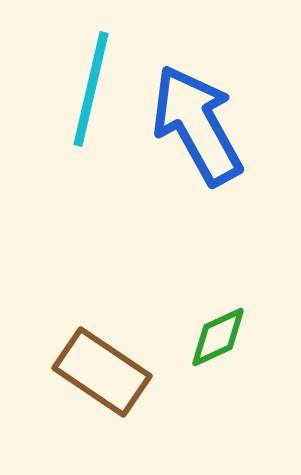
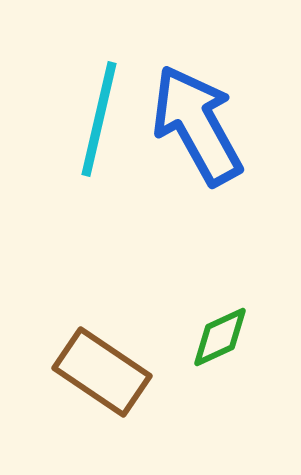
cyan line: moved 8 px right, 30 px down
green diamond: moved 2 px right
